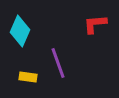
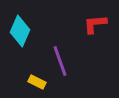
purple line: moved 2 px right, 2 px up
yellow rectangle: moved 9 px right, 5 px down; rotated 18 degrees clockwise
